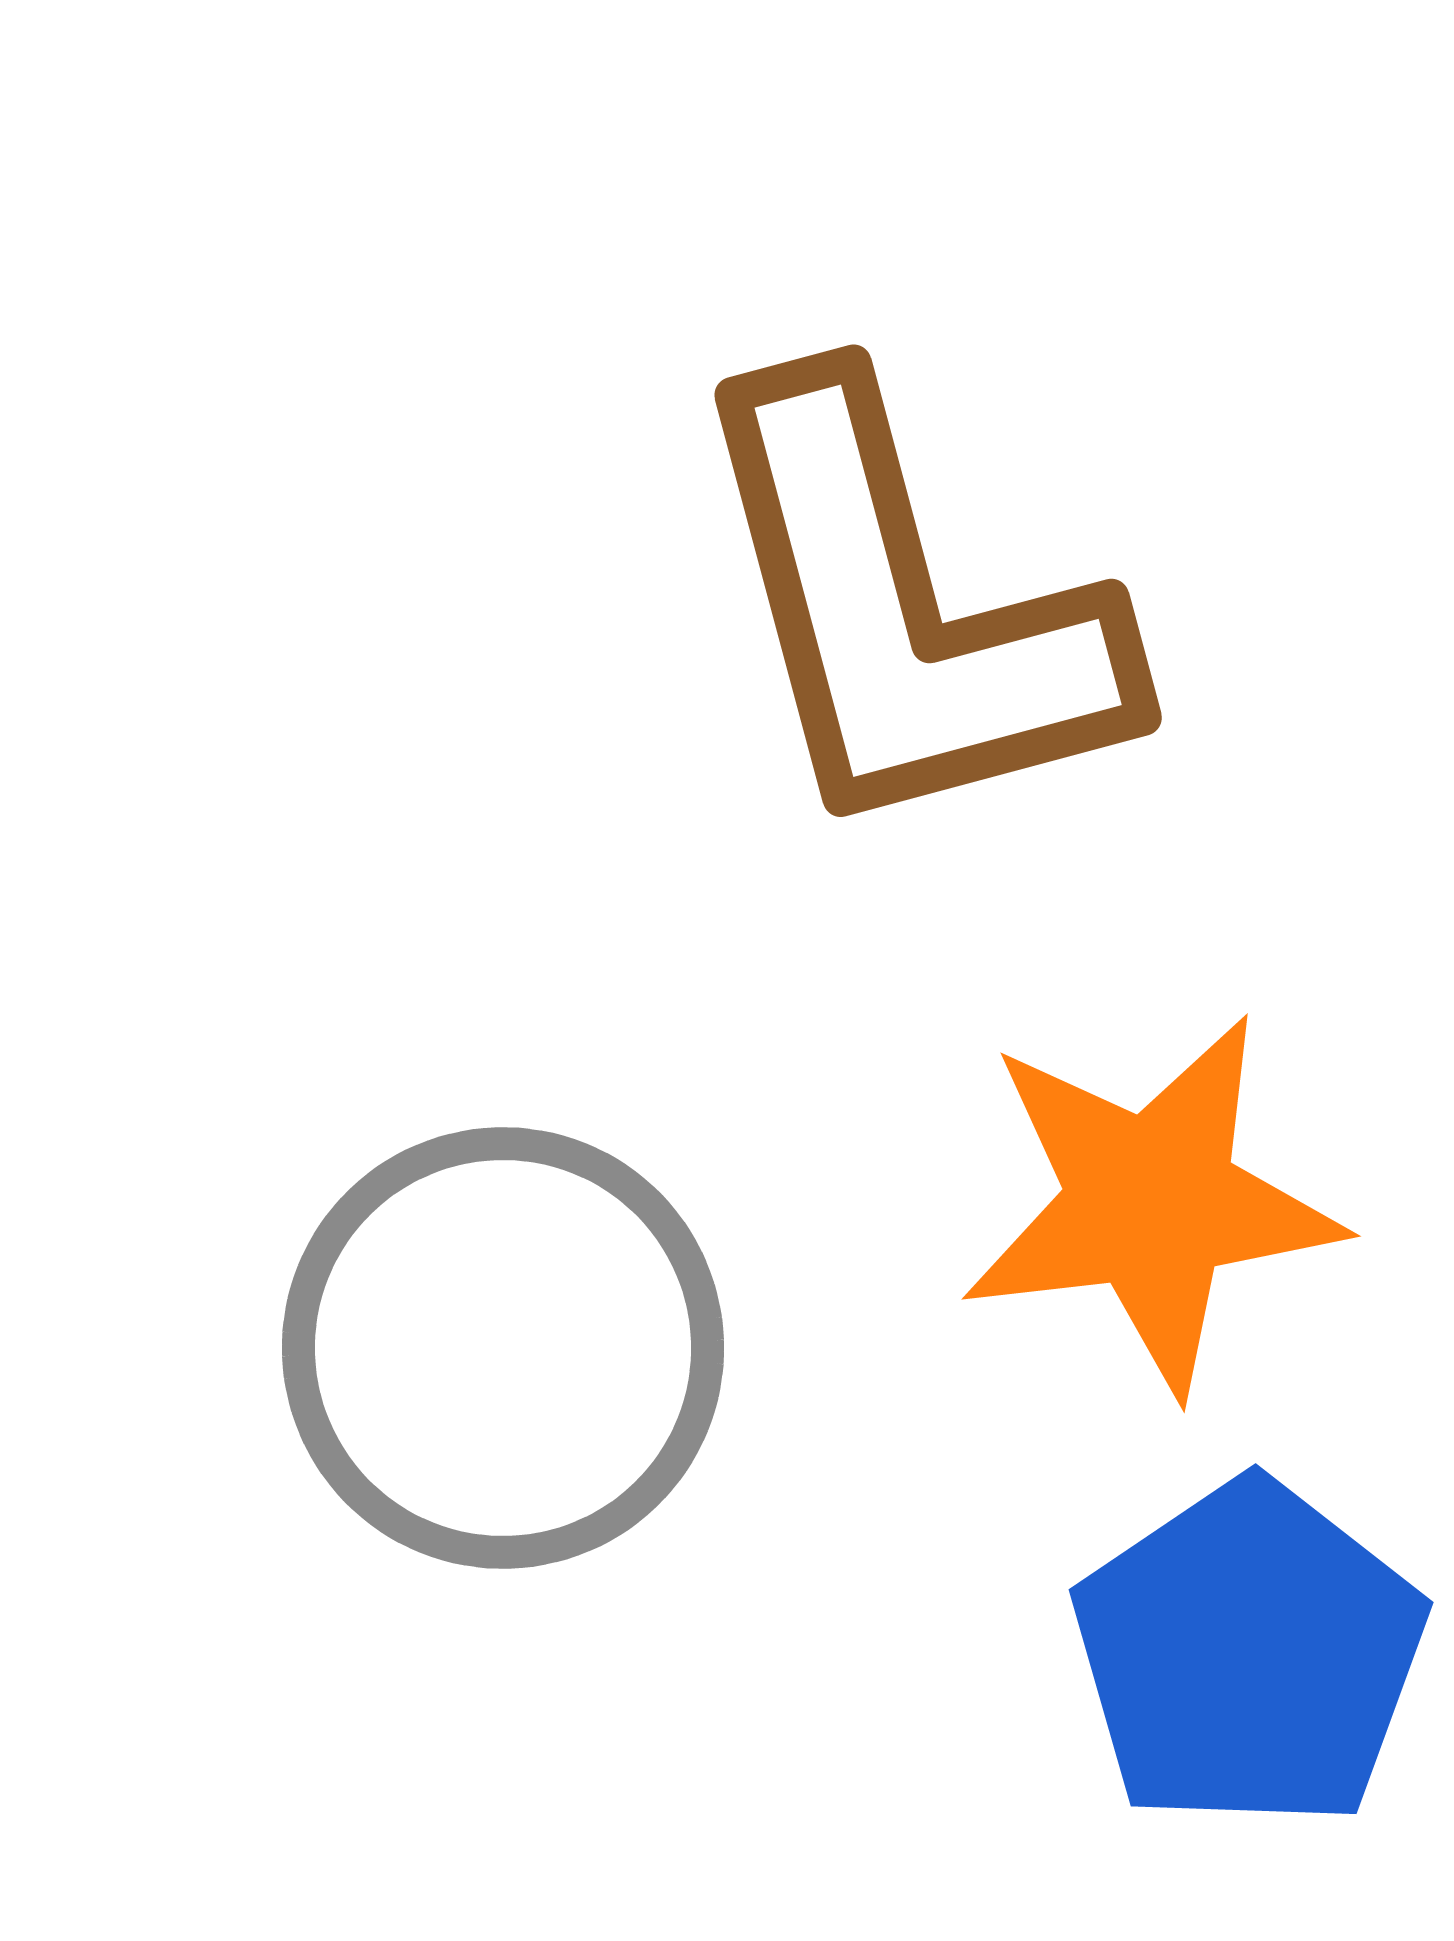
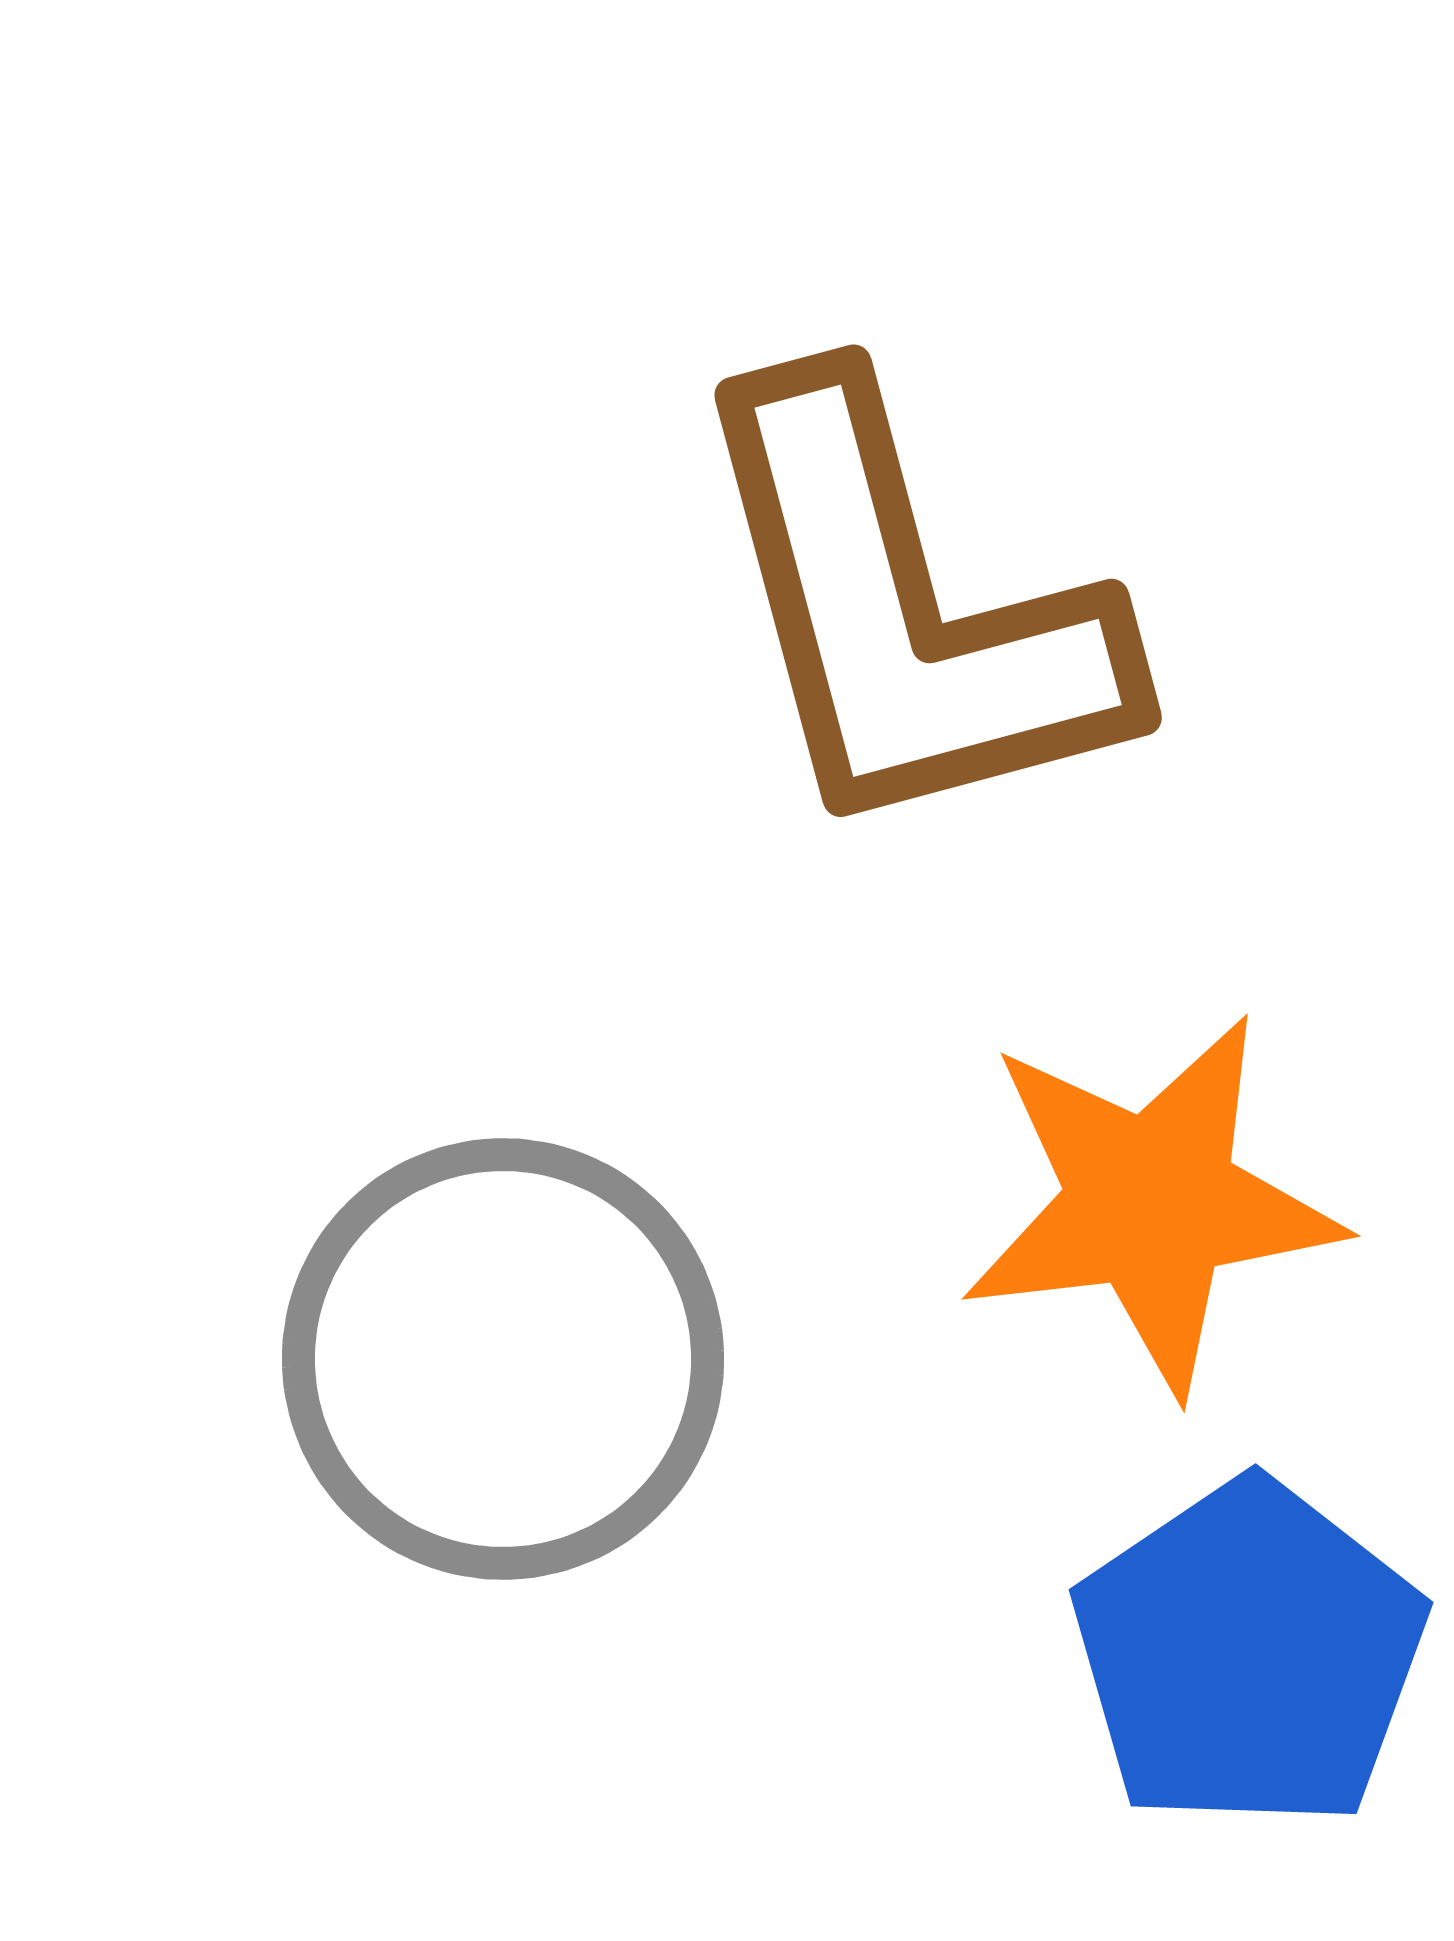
gray circle: moved 11 px down
